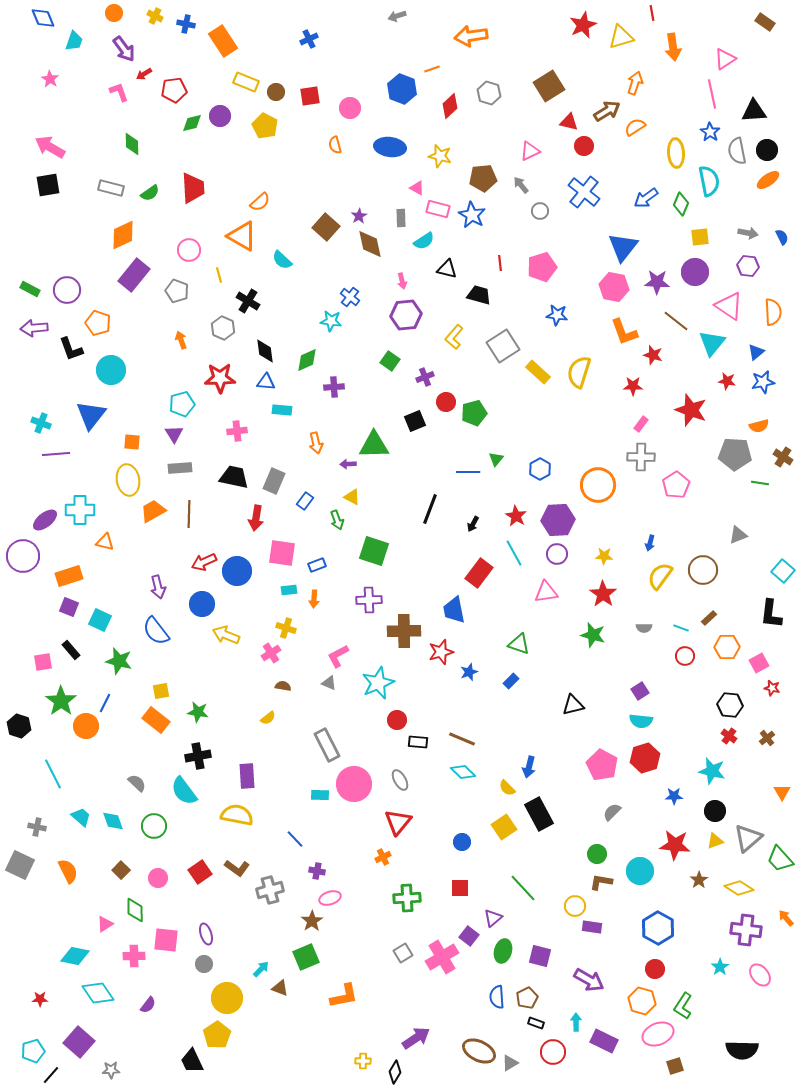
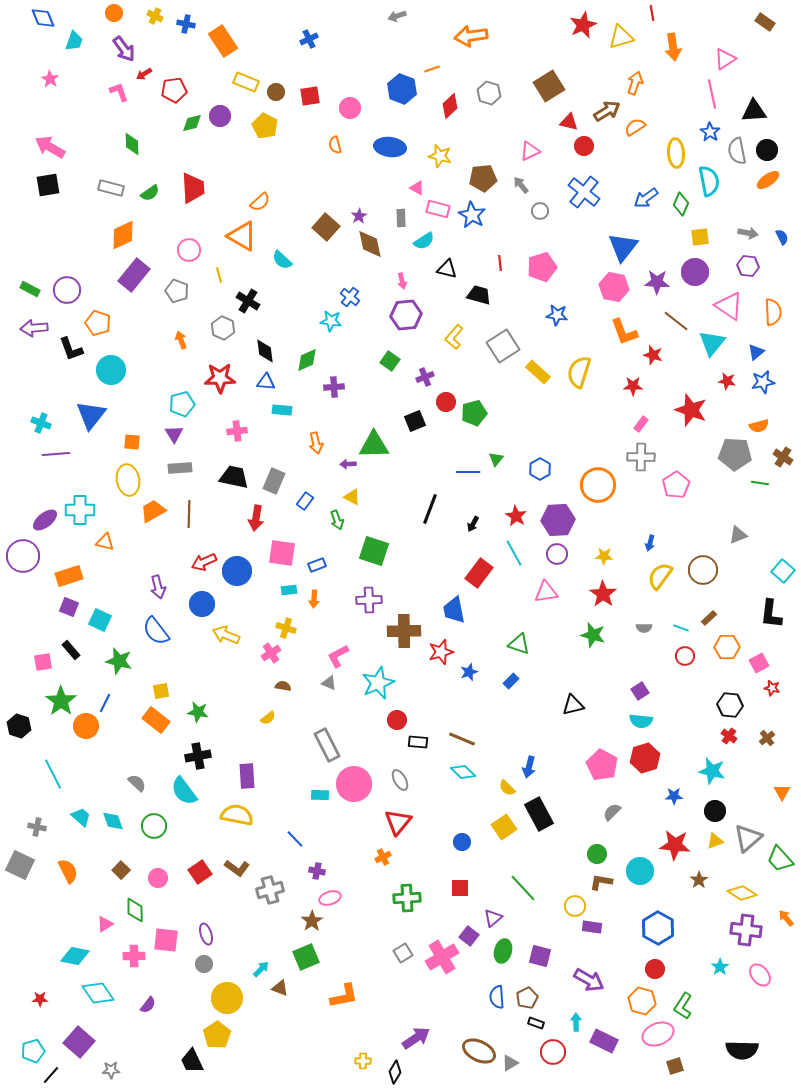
yellow diamond at (739, 888): moved 3 px right, 5 px down
